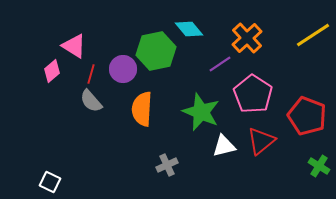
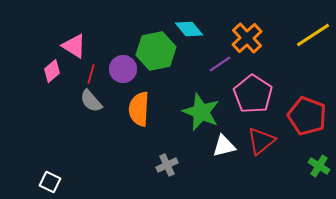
orange semicircle: moved 3 px left
